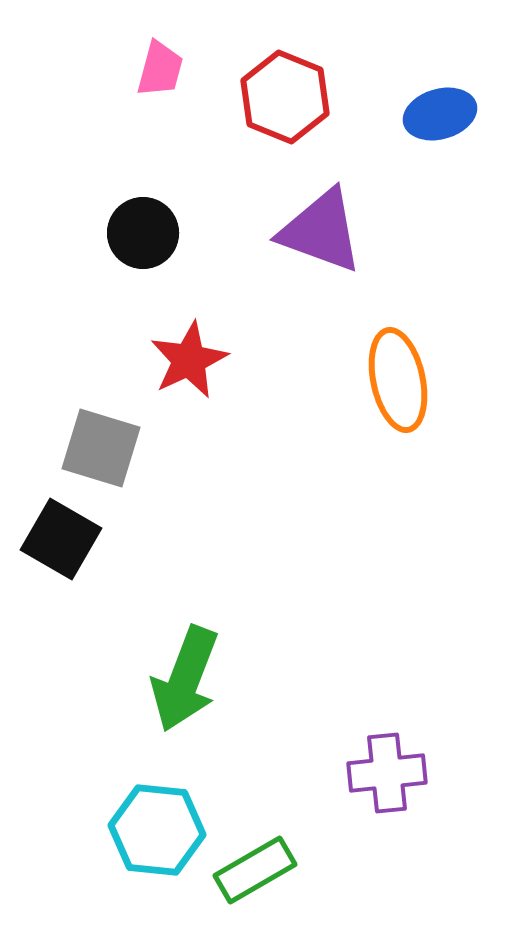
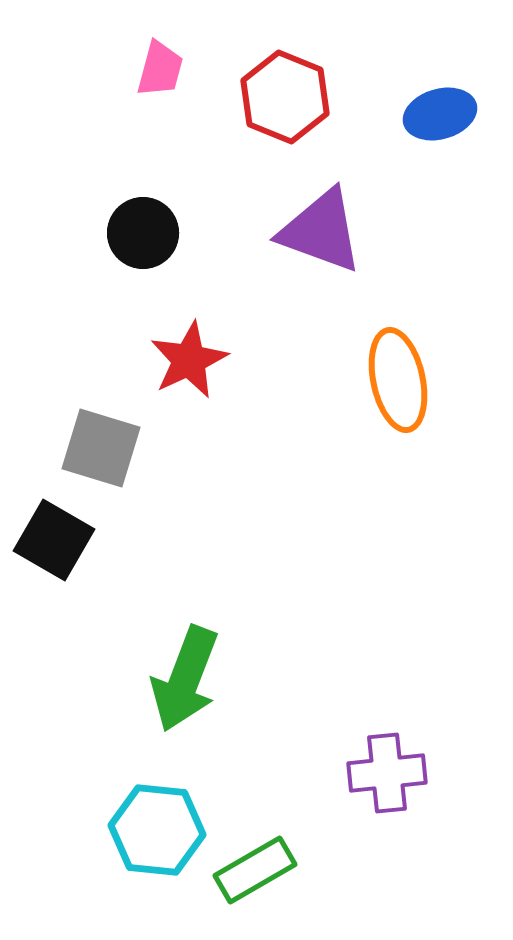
black square: moved 7 px left, 1 px down
